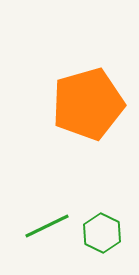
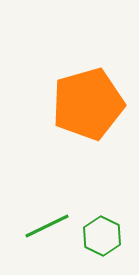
green hexagon: moved 3 px down
